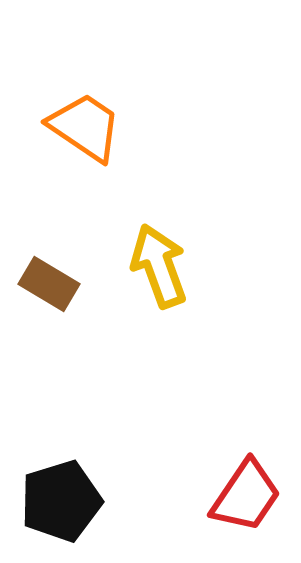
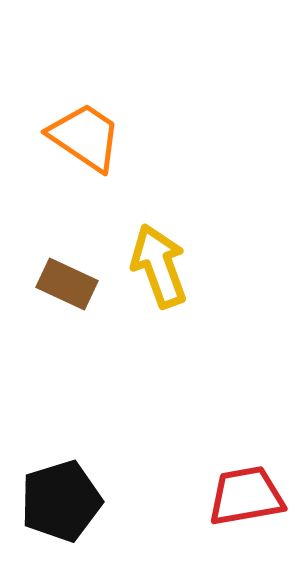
orange trapezoid: moved 10 px down
brown rectangle: moved 18 px right; rotated 6 degrees counterclockwise
red trapezoid: rotated 134 degrees counterclockwise
